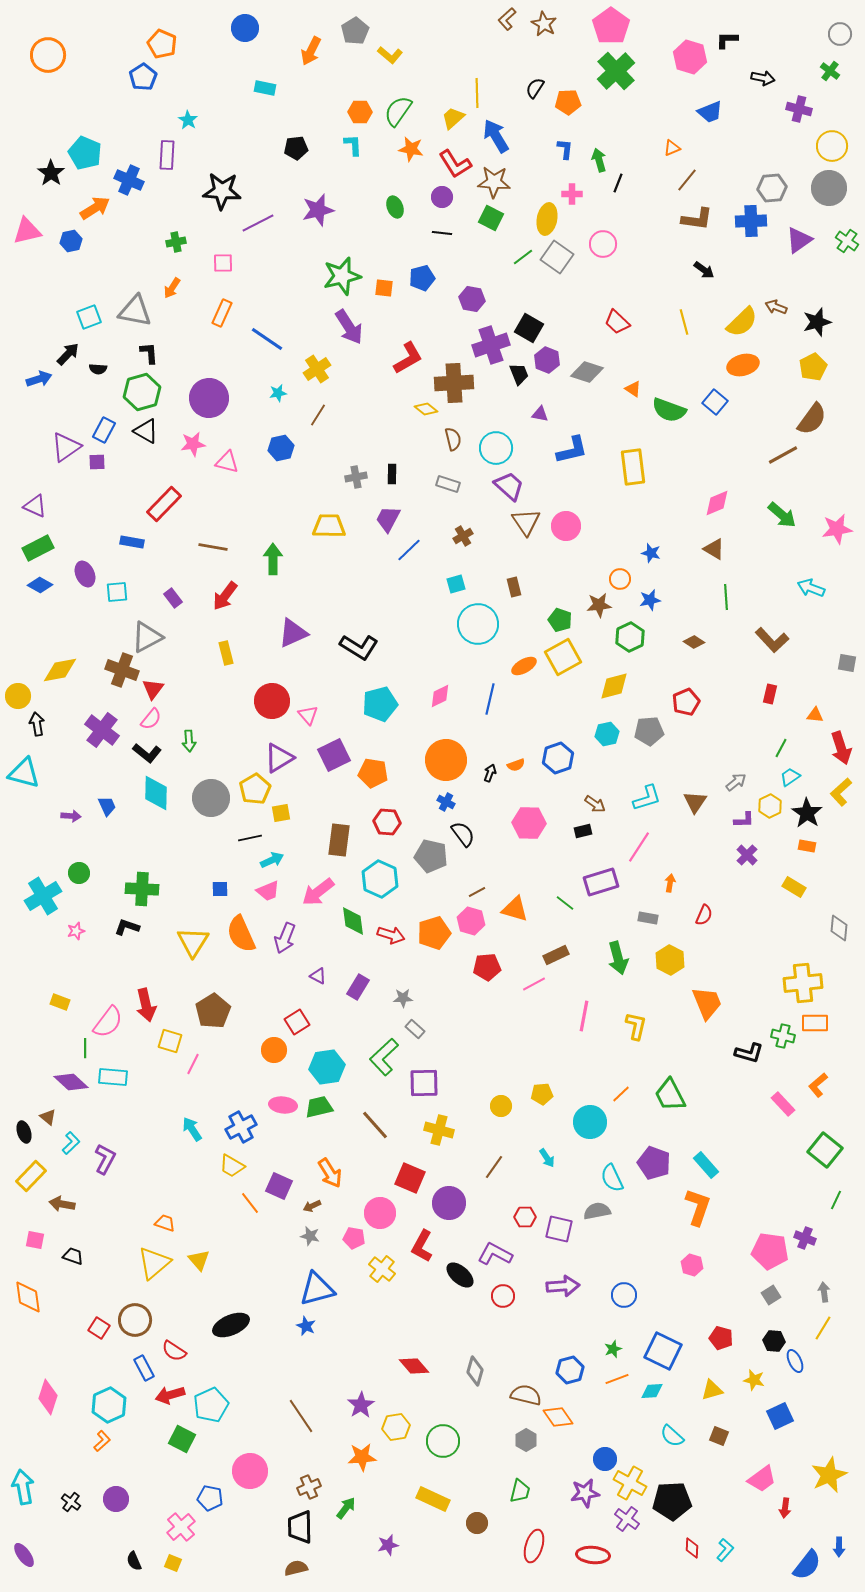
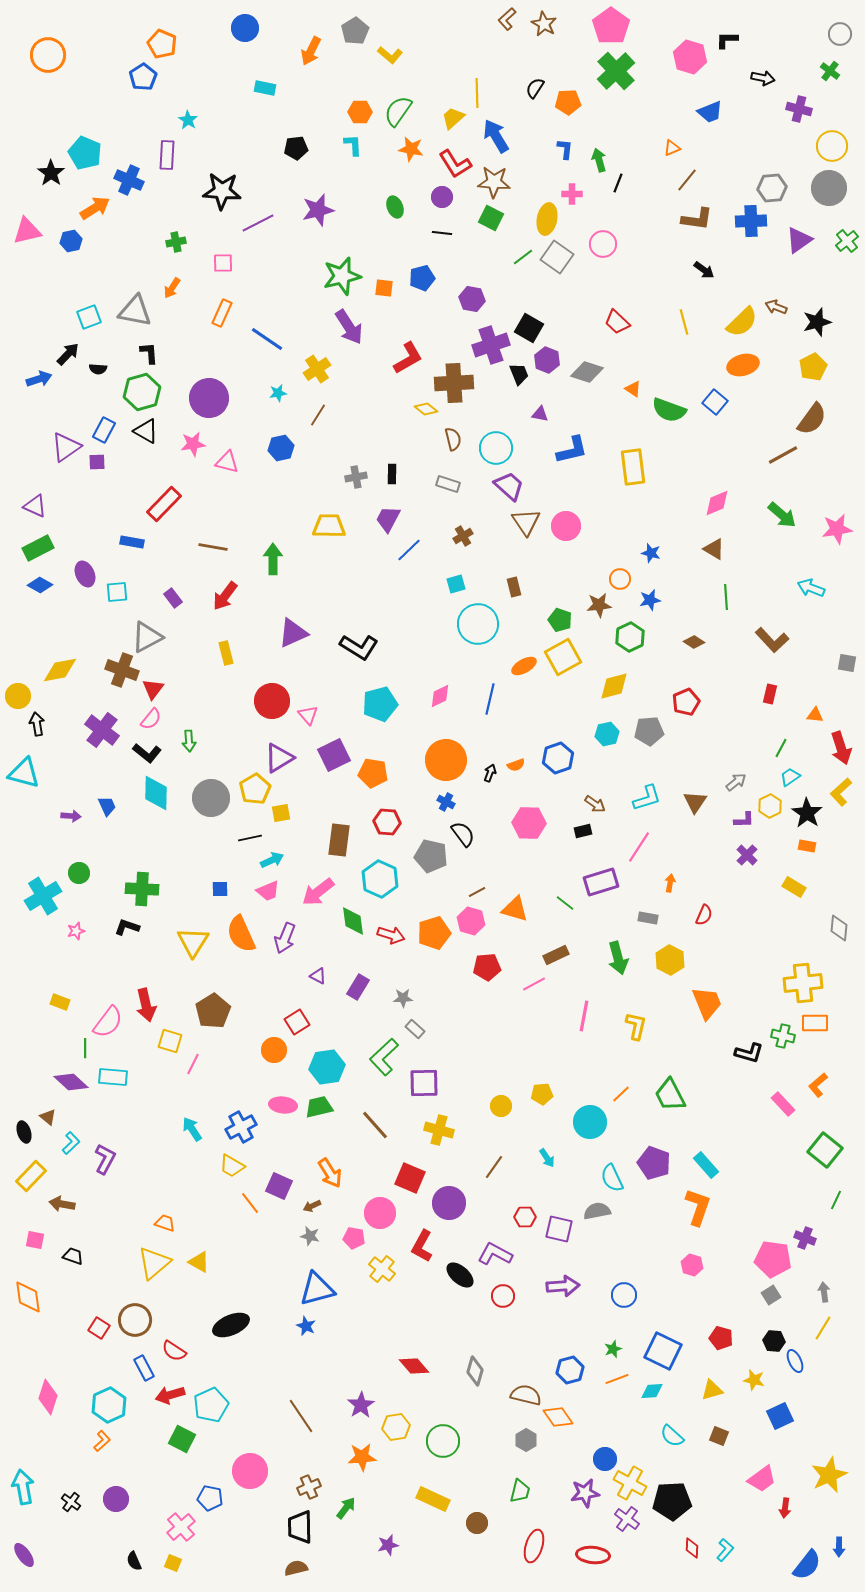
green cross at (847, 241): rotated 15 degrees clockwise
pink pentagon at (770, 1251): moved 3 px right, 8 px down
yellow triangle at (199, 1260): moved 2 px down; rotated 20 degrees counterclockwise
